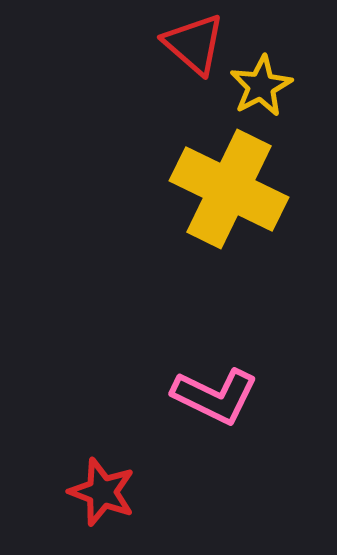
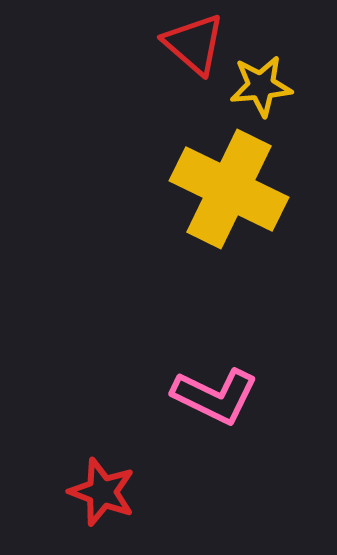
yellow star: rotated 22 degrees clockwise
